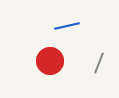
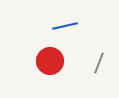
blue line: moved 2 px left
